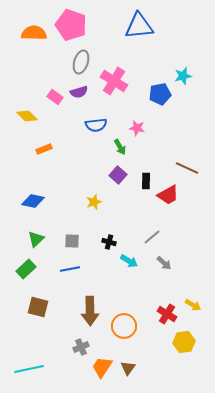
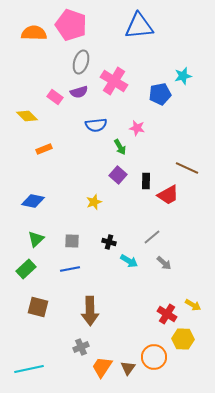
orange circle: moved 30 px right, 31 px down
yellow hexagon: moved 1 px left, 3 px up; rotated 10 degrees clockwise
